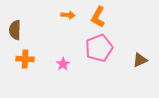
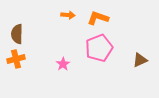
orange L-shape: moved 1 px down; rotated 80 degrees clockwise
brown semicircle: moved 2 px right, 4 px down
orange cross: moved 9 px left; rotated 18 degrees counterclockwise
